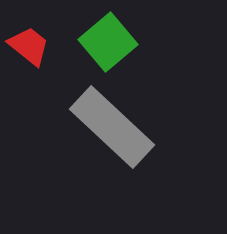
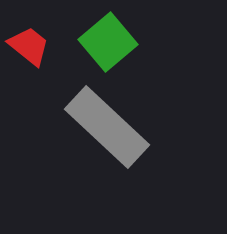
gray rectangle: moved 5 px left
